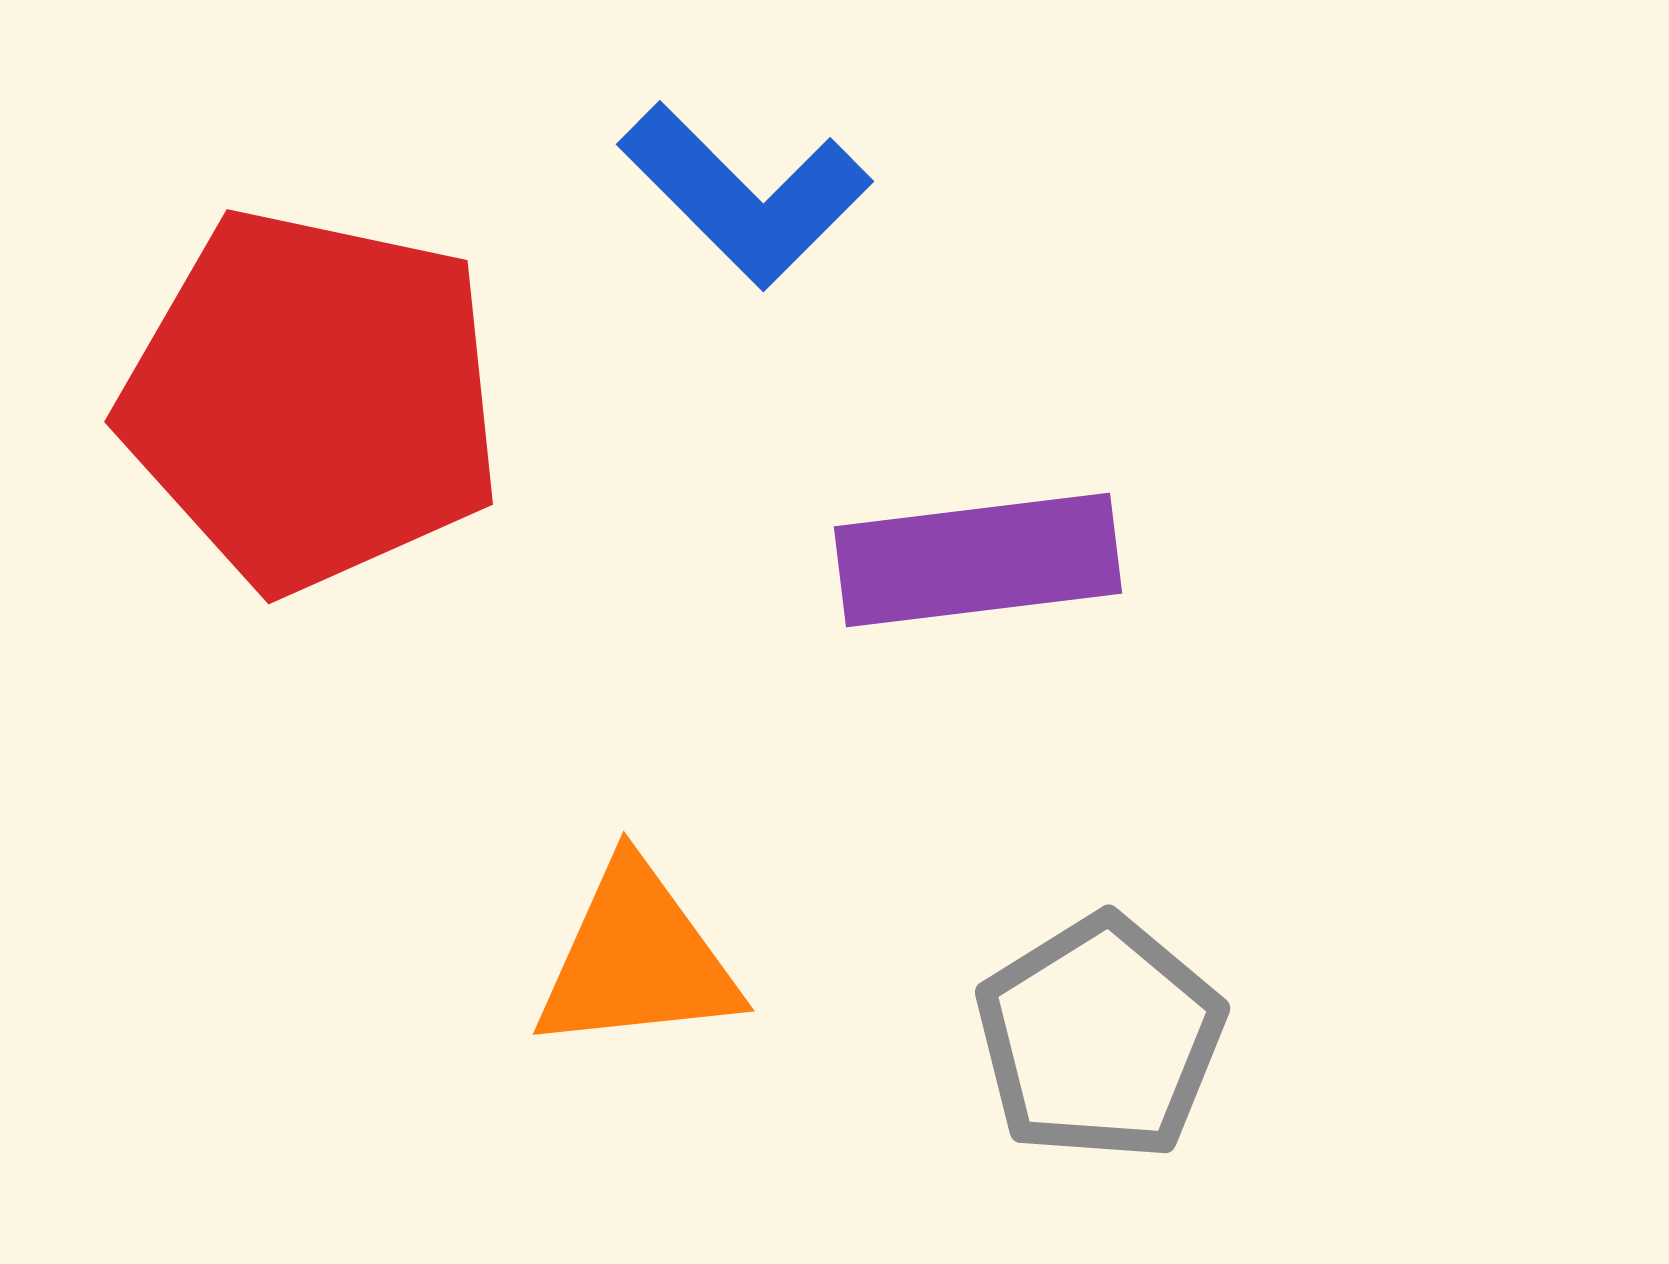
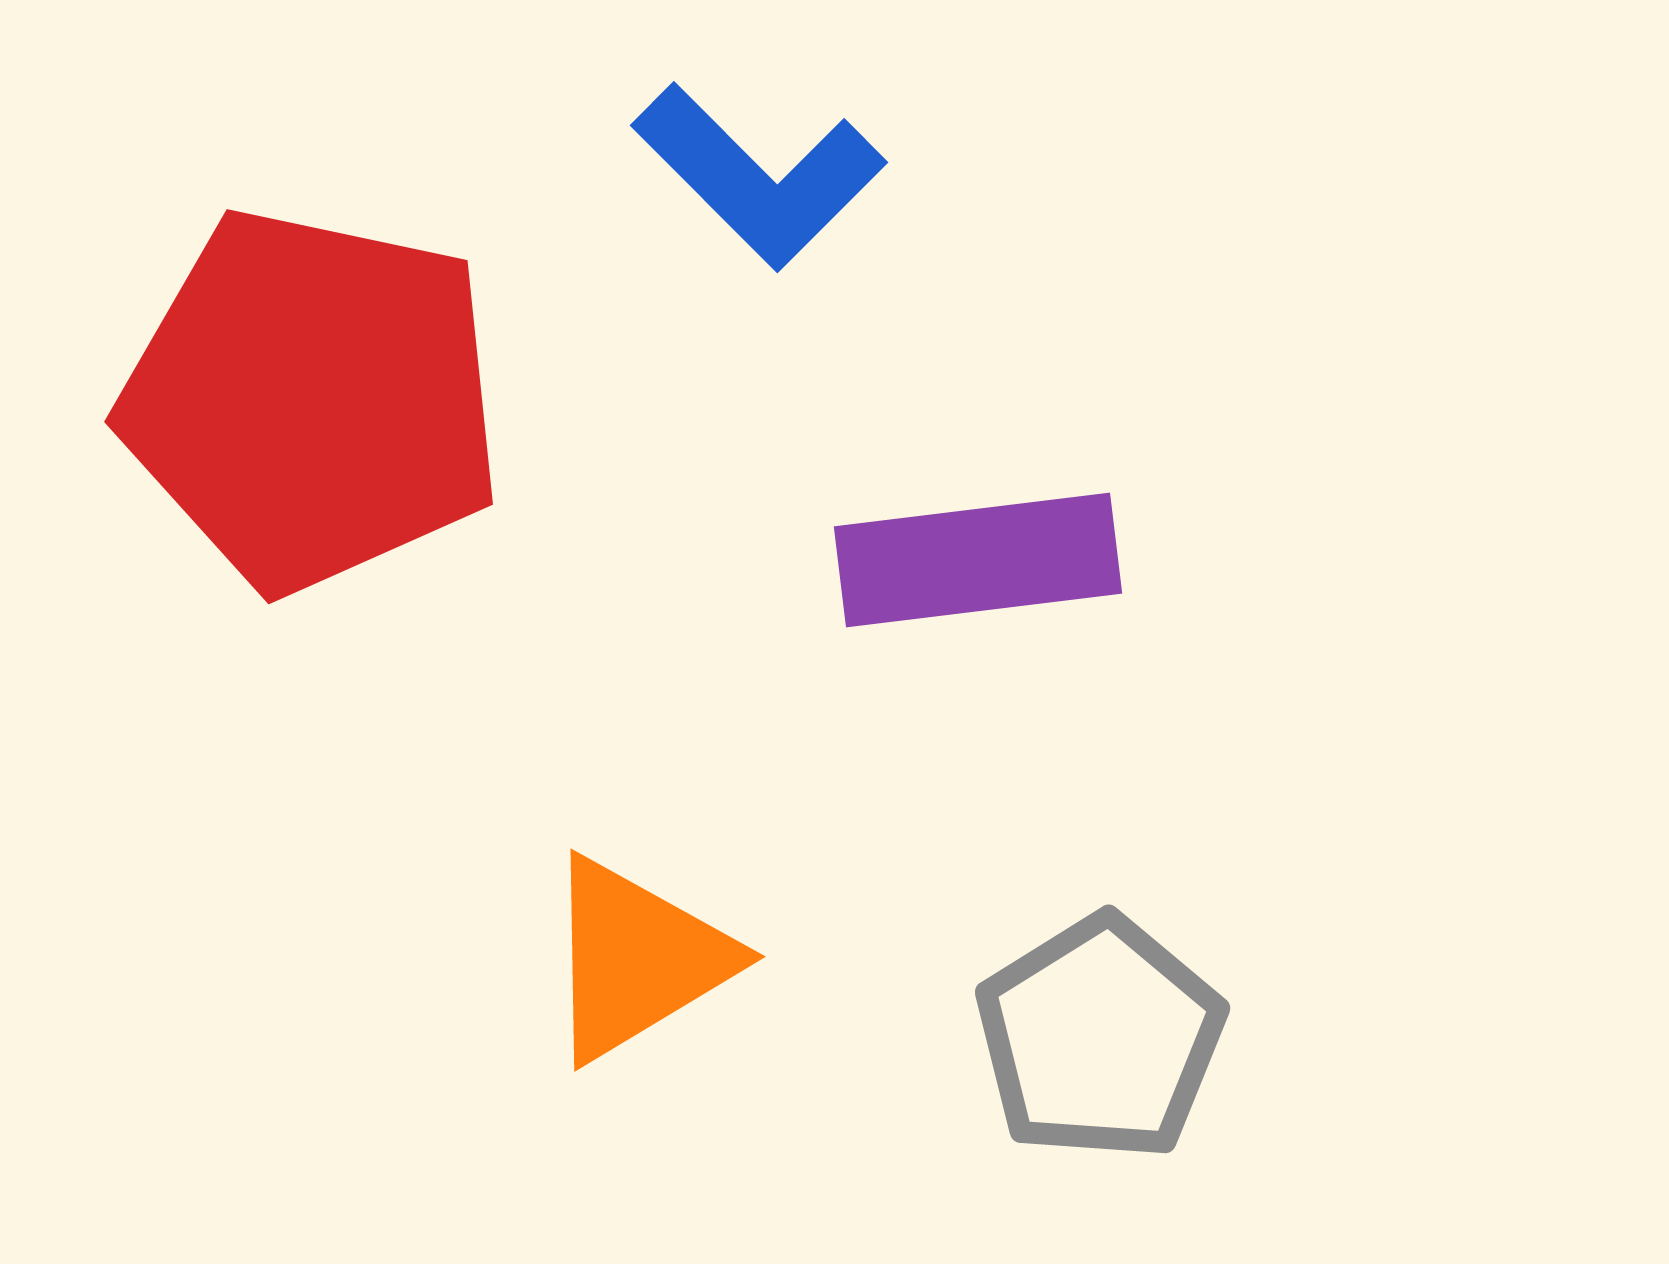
blue L-shape: moved 14 px right, 19 px up
orange triangle: rotated 25 degrees counterclockwise
